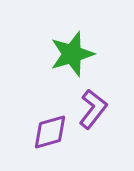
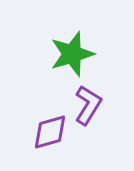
purple L-shape: moved 5 px left, 4 px up; rotated 6 degrees counterclockwise
